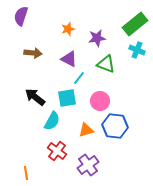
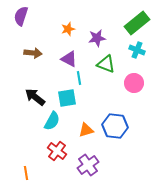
green rectangle: moved 2 px right, 1 px up
cyan line: rotated 48 degrees counterclockwise
pink circle: moved 34 px right, 18 px up
